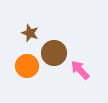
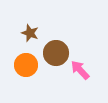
brown circle: moved 2 px right
orange circle: moved 1 px left, 1 px up
